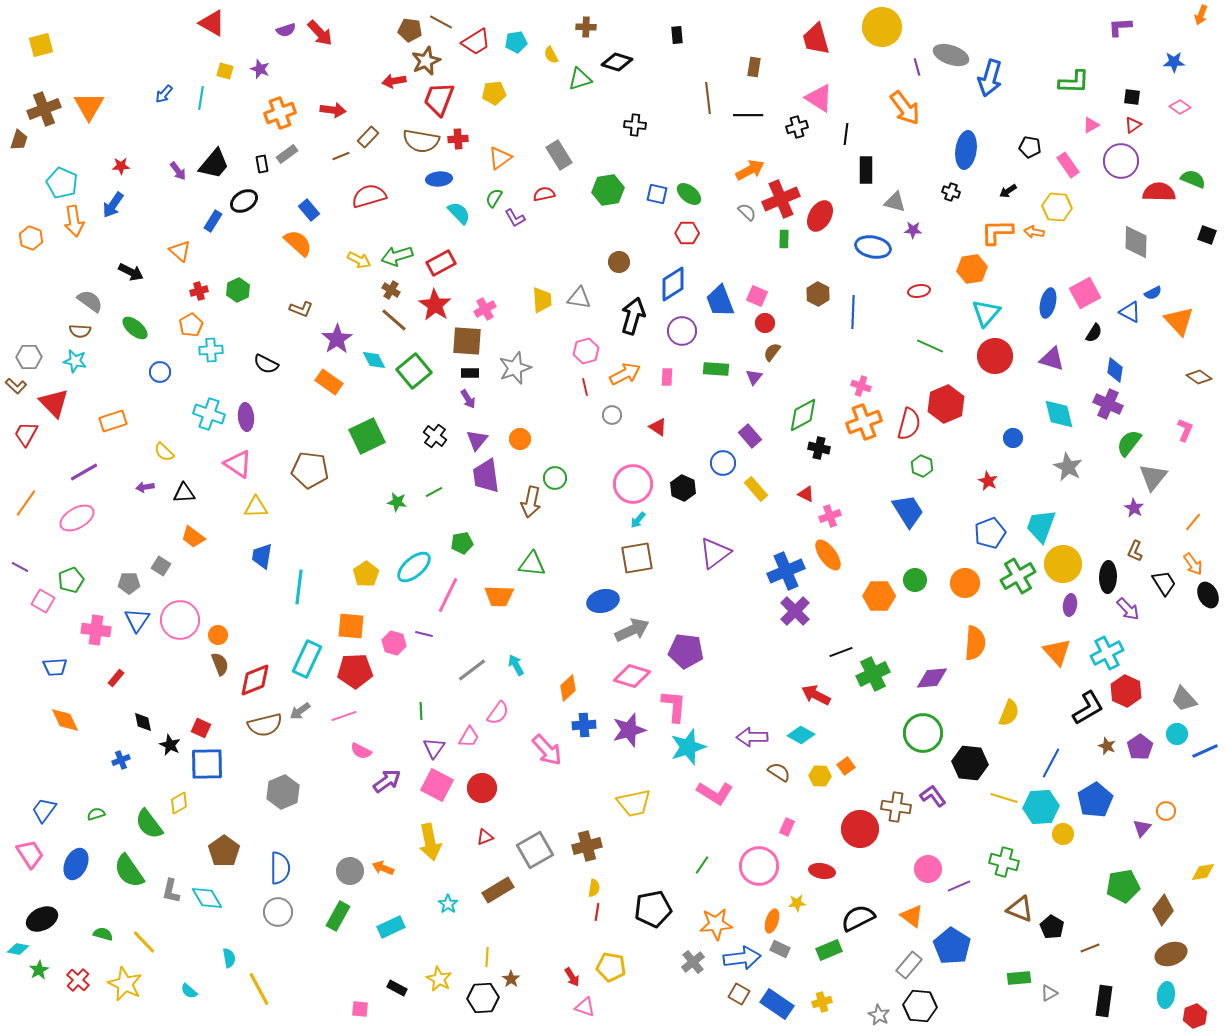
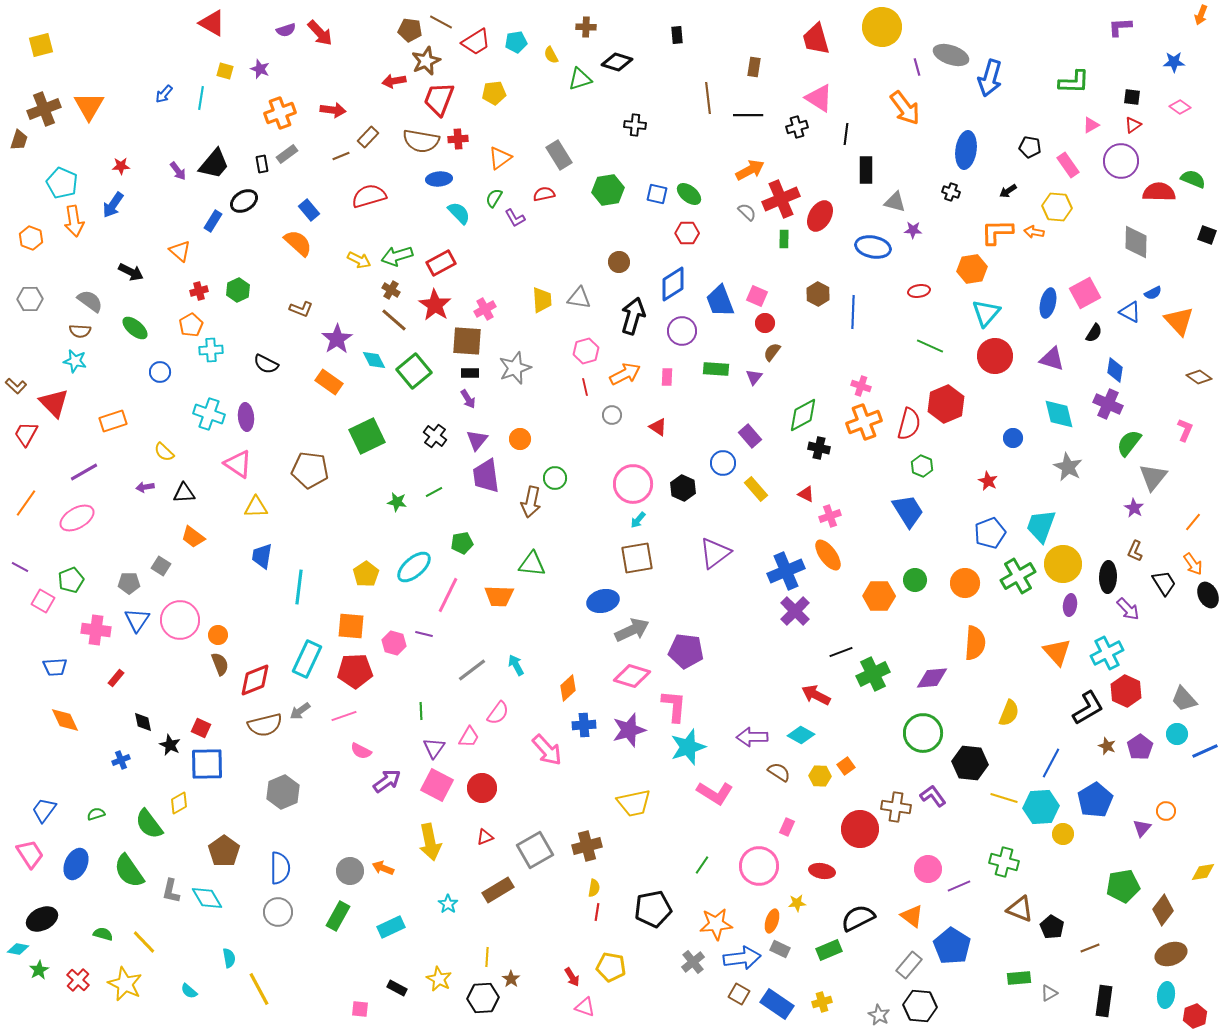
gray hexagon at (29, 357): moved 1 px right, 58 px up
